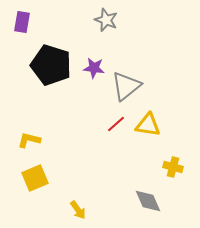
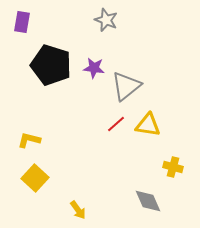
yellow square: rotated 24 degrees counterclockwise
